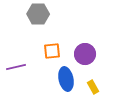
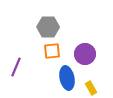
gray hexagon: moved 10 px right, 13 px down
purple line: rotated 54 degrees counterclockwise
blue ellipse: moved 1 px right, 1 px up
yellow rectangle: moved 2 px left, 1 px down
